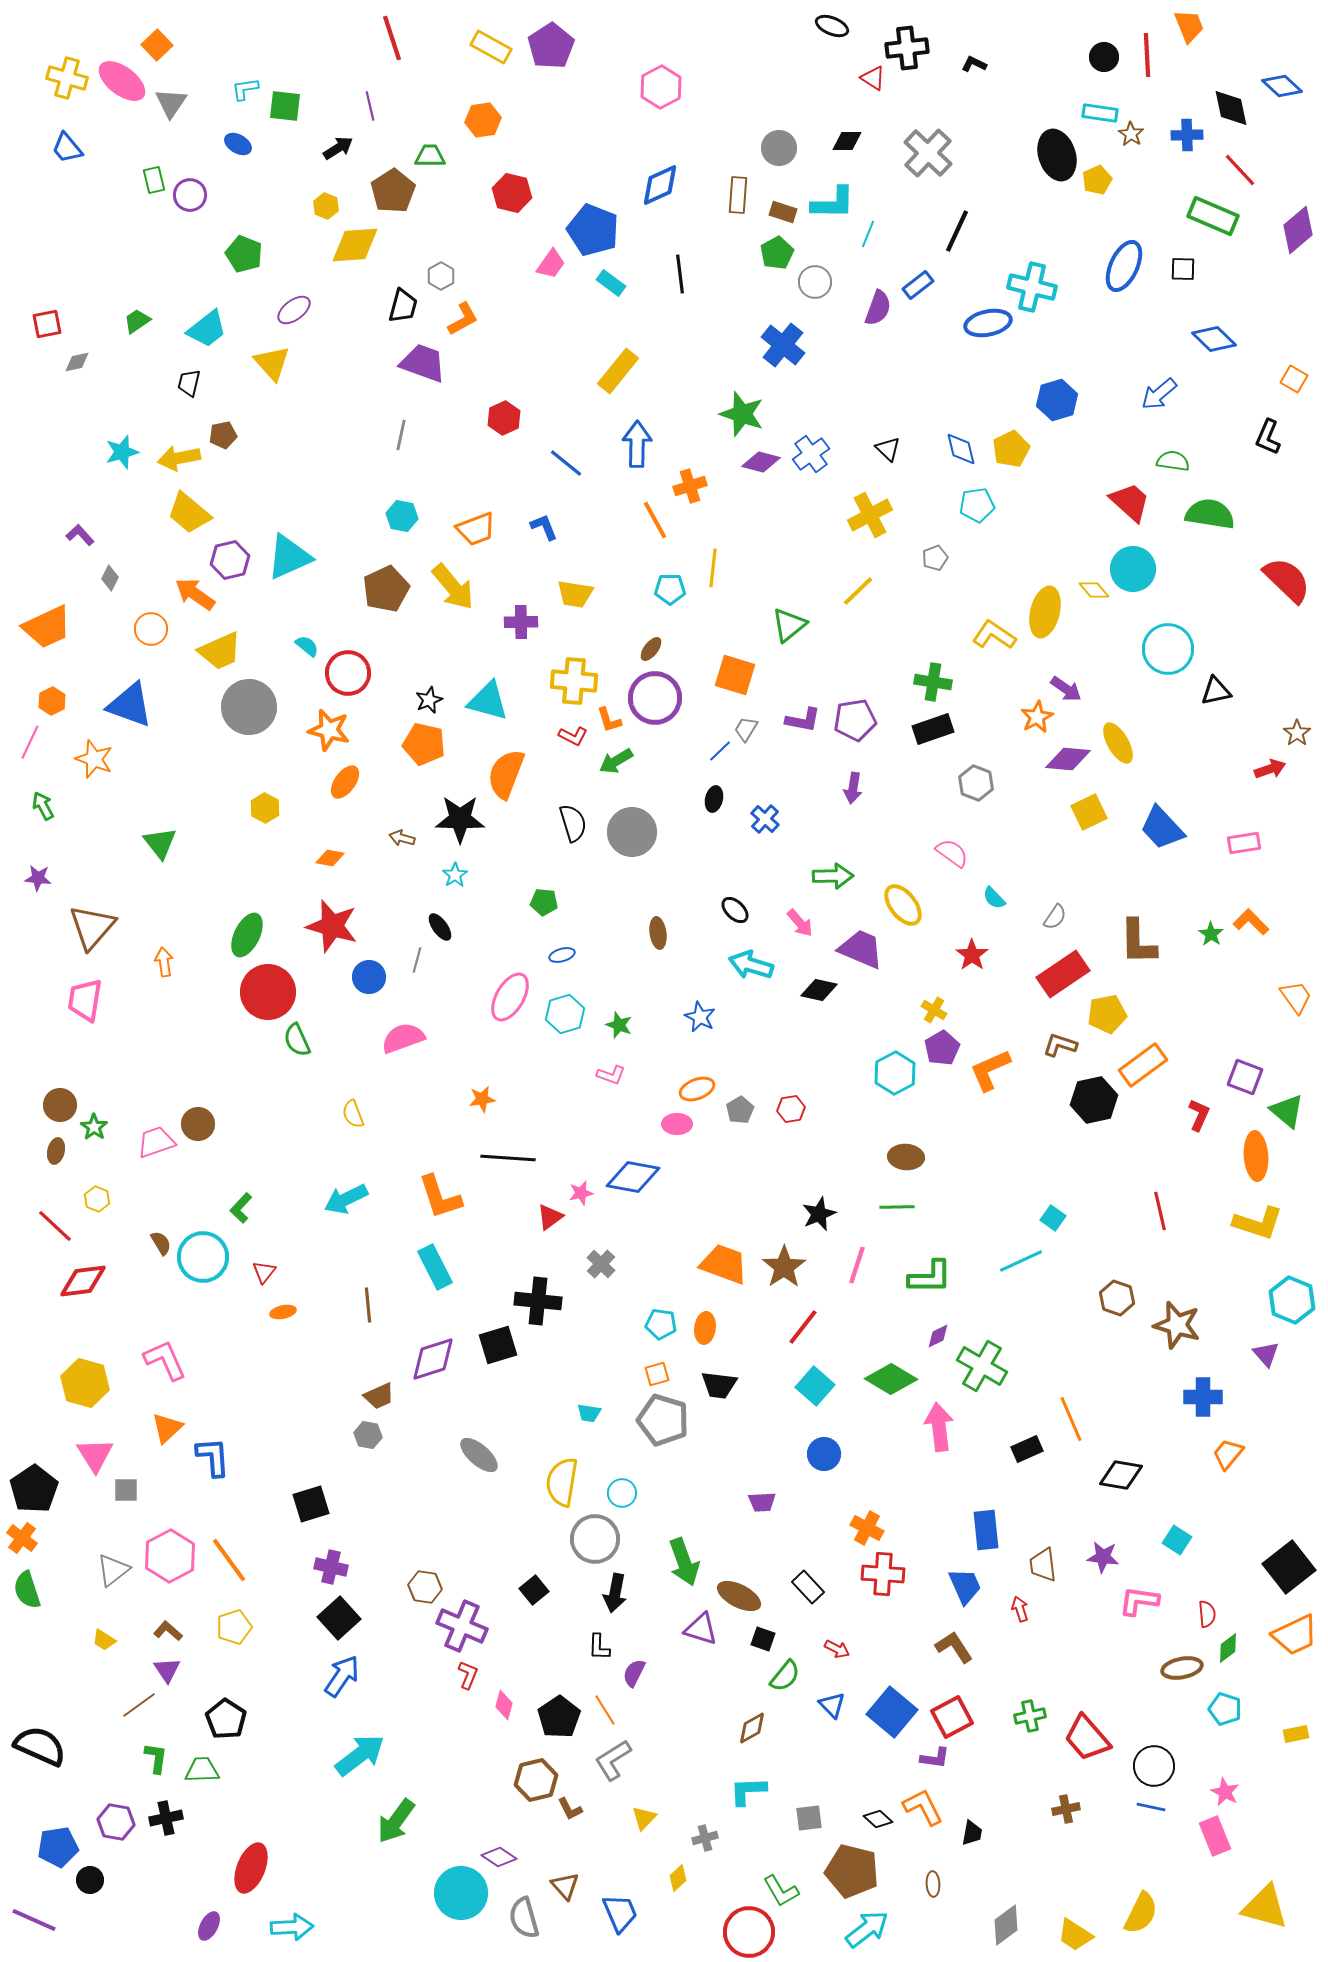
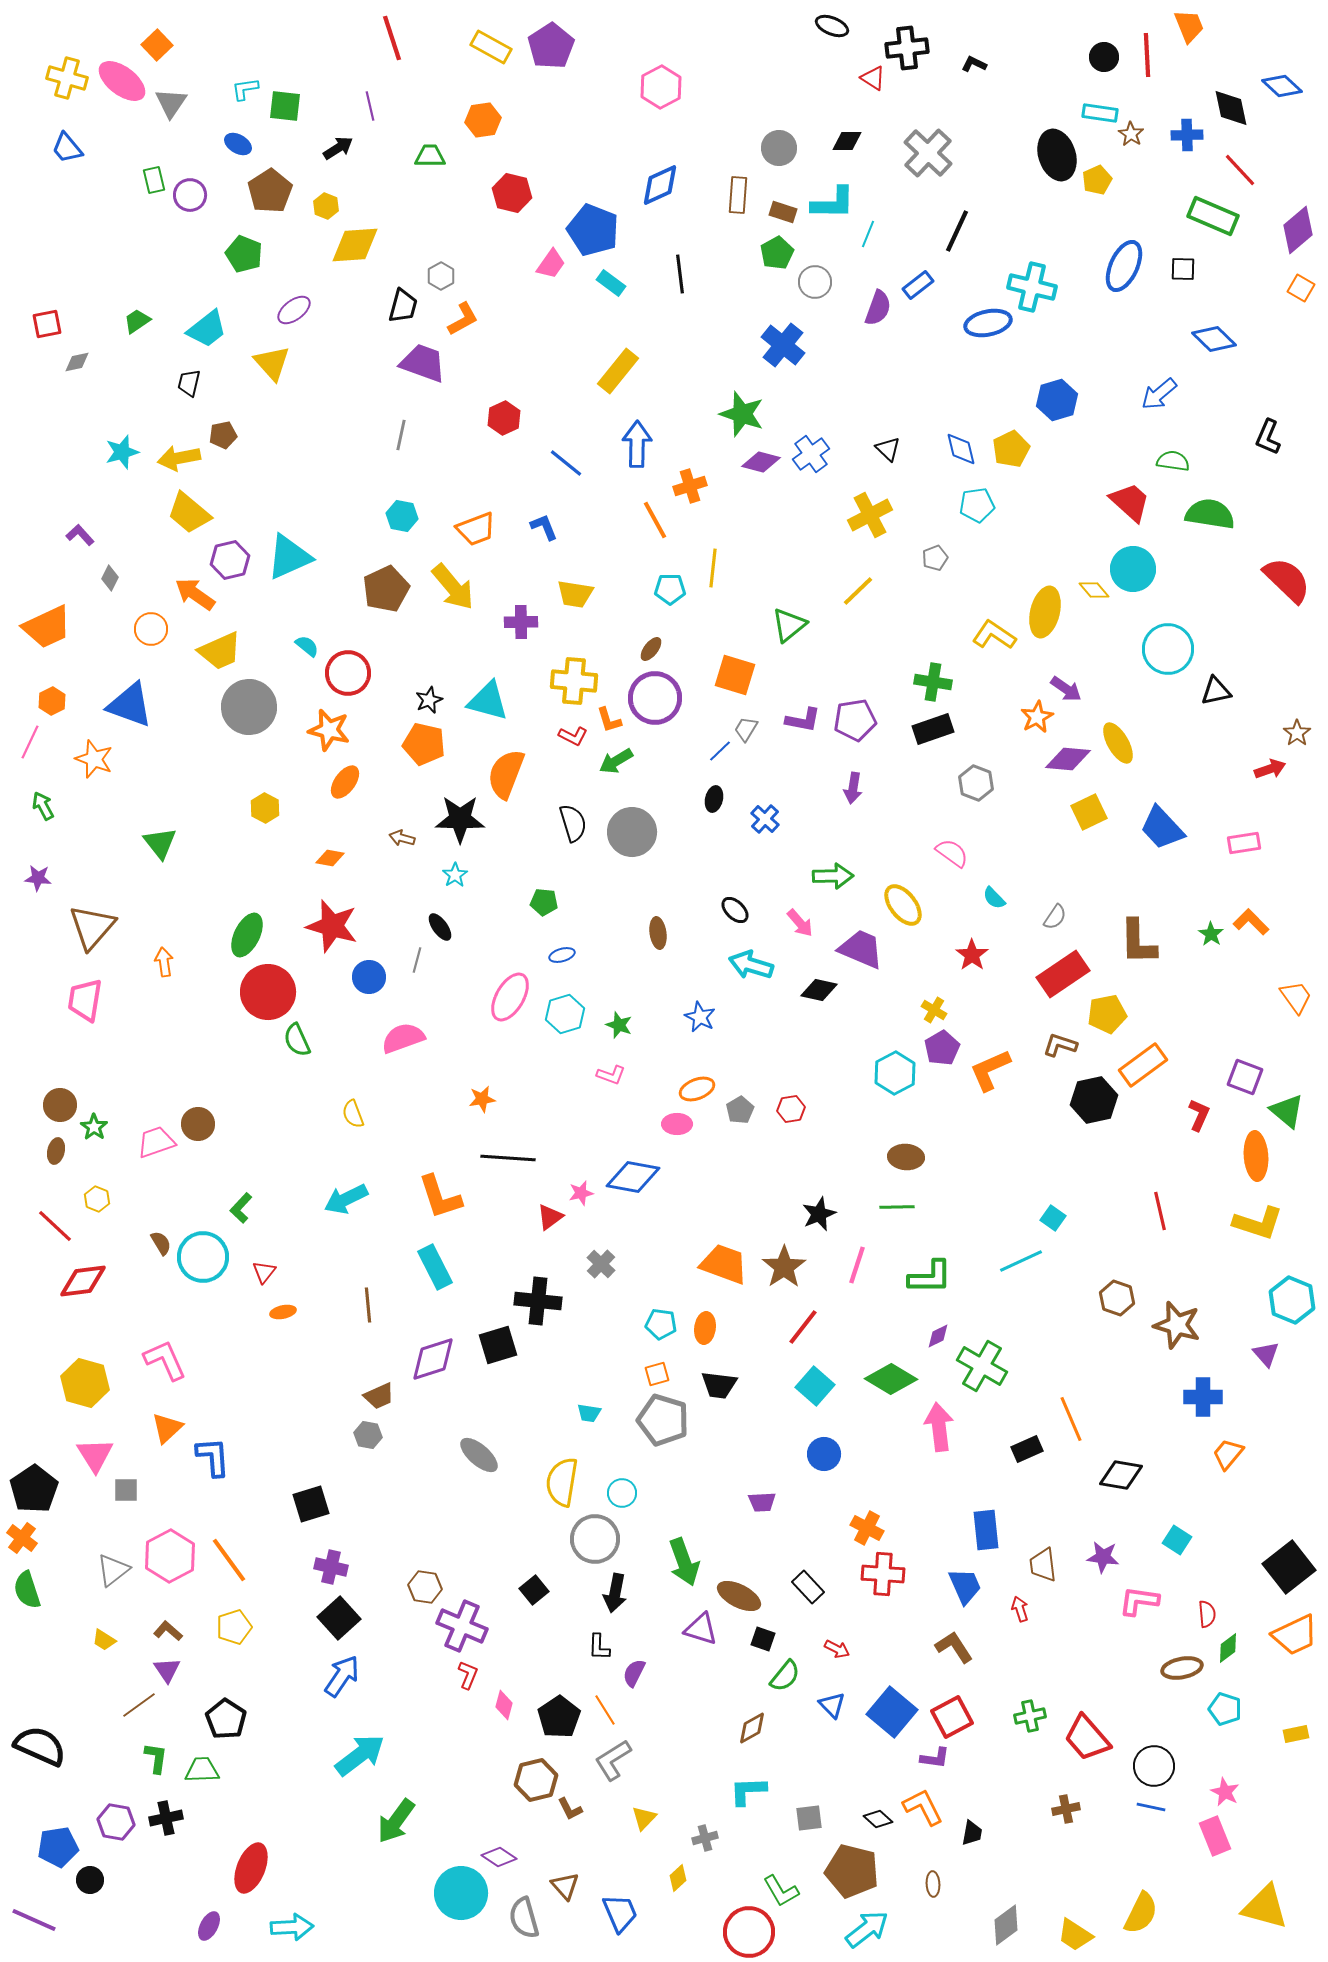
brown pentagon at (393, 191): moved 123 px left
orange square at (1294, 379): moved 7 px right, 91 px up
